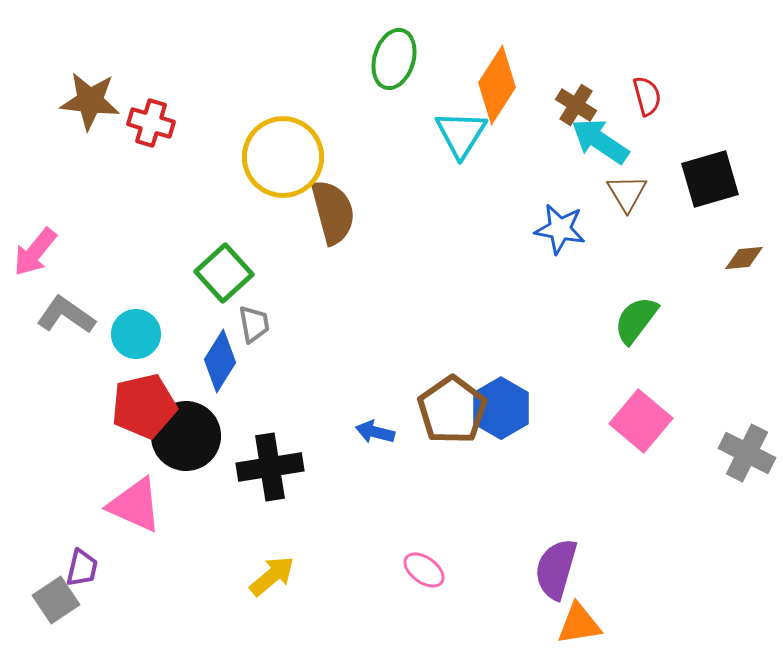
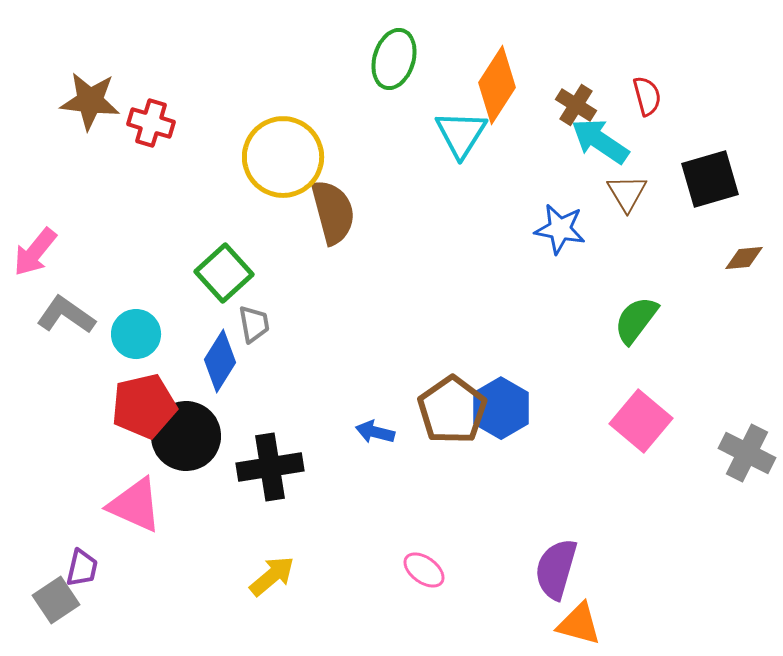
orange triangle: rotated 24 degrees clockwise
